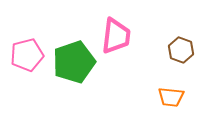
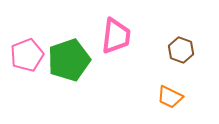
pink pentagon: rotated 8 degrees counterclockwise
green pentagon: moved 5 px left, 2 px up
orange trapezoid: moved 1 px left; rotated 20 degrees clockwise
